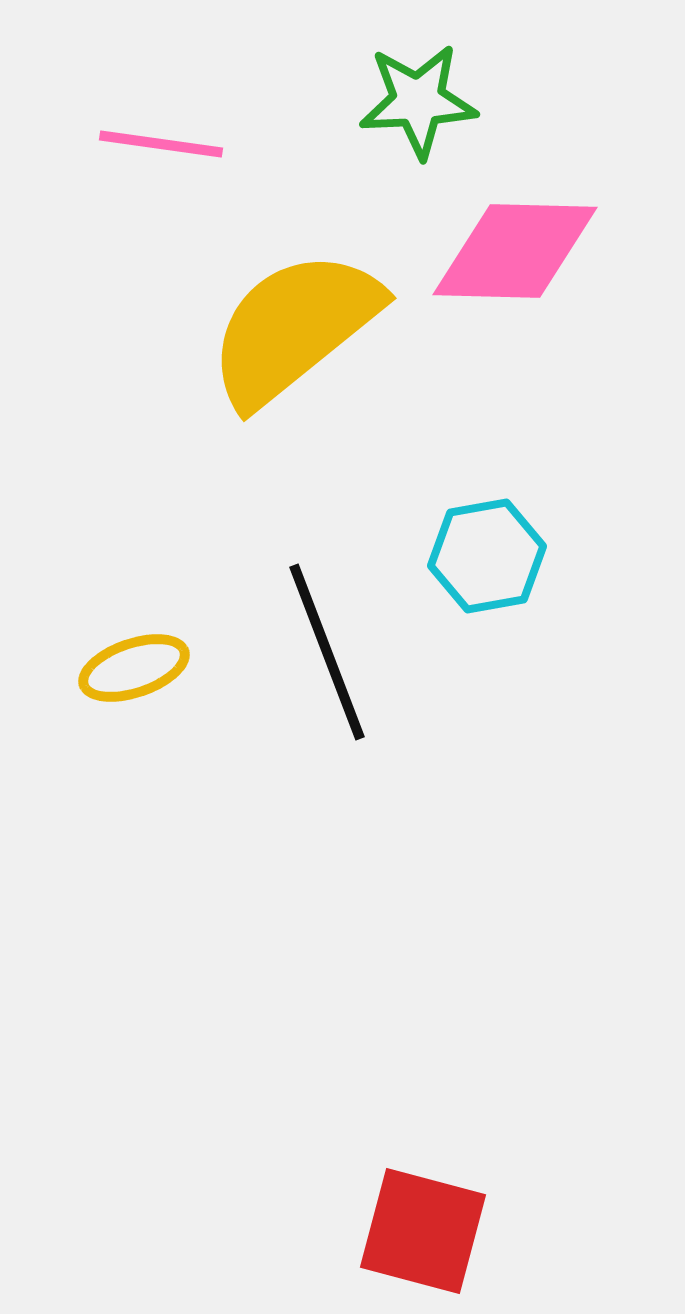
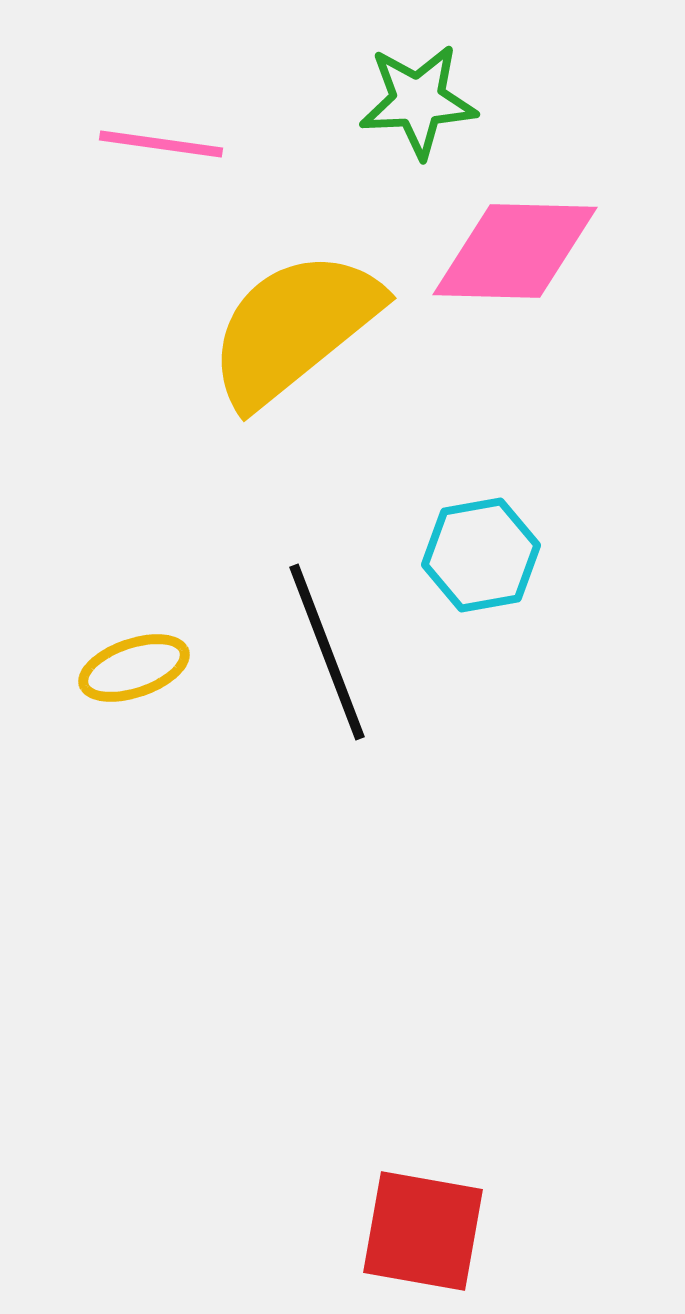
cyan hexagon: moved 6 px left, 1 px up
red square: rotated 5 degrees counterclockwise
